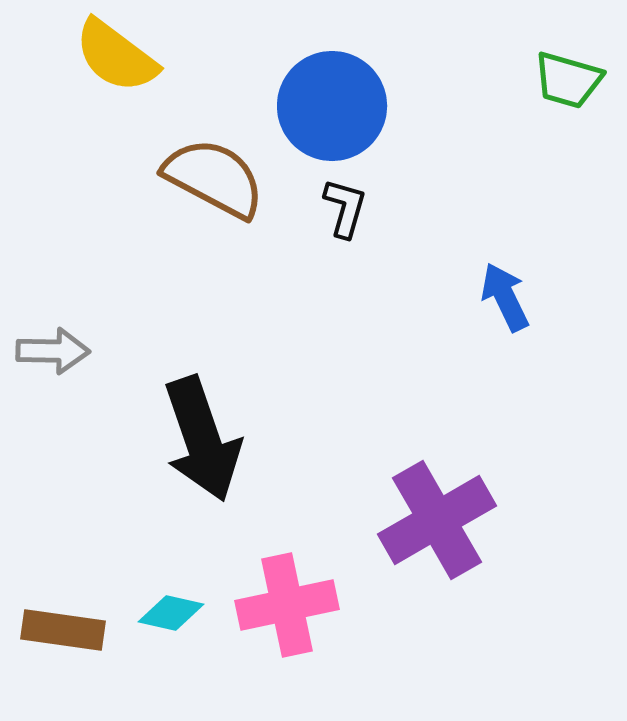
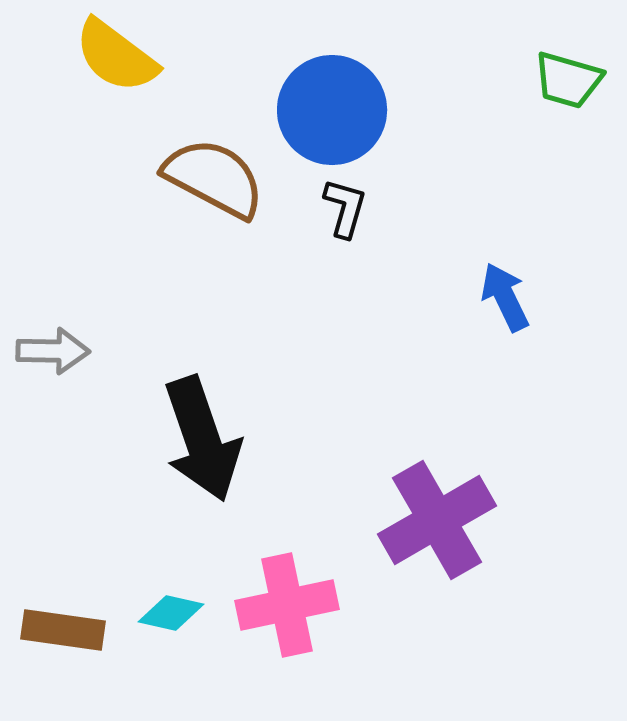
blue circle: moved 4 px down
